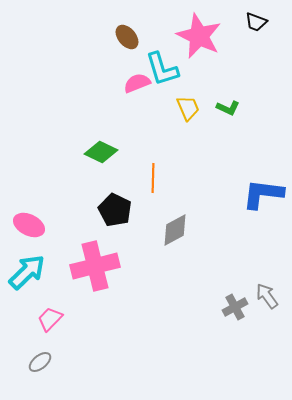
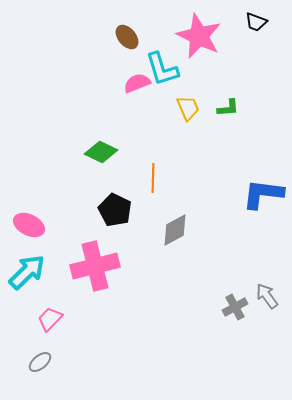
green L-shape: rotated 30 degrees counterclockwise
